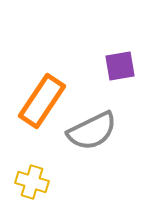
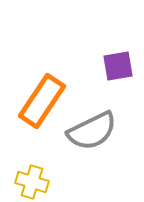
purple square: moved 2 px left
